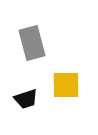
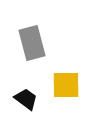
black trapezoid: rotated 125 degrees counterclockwise
